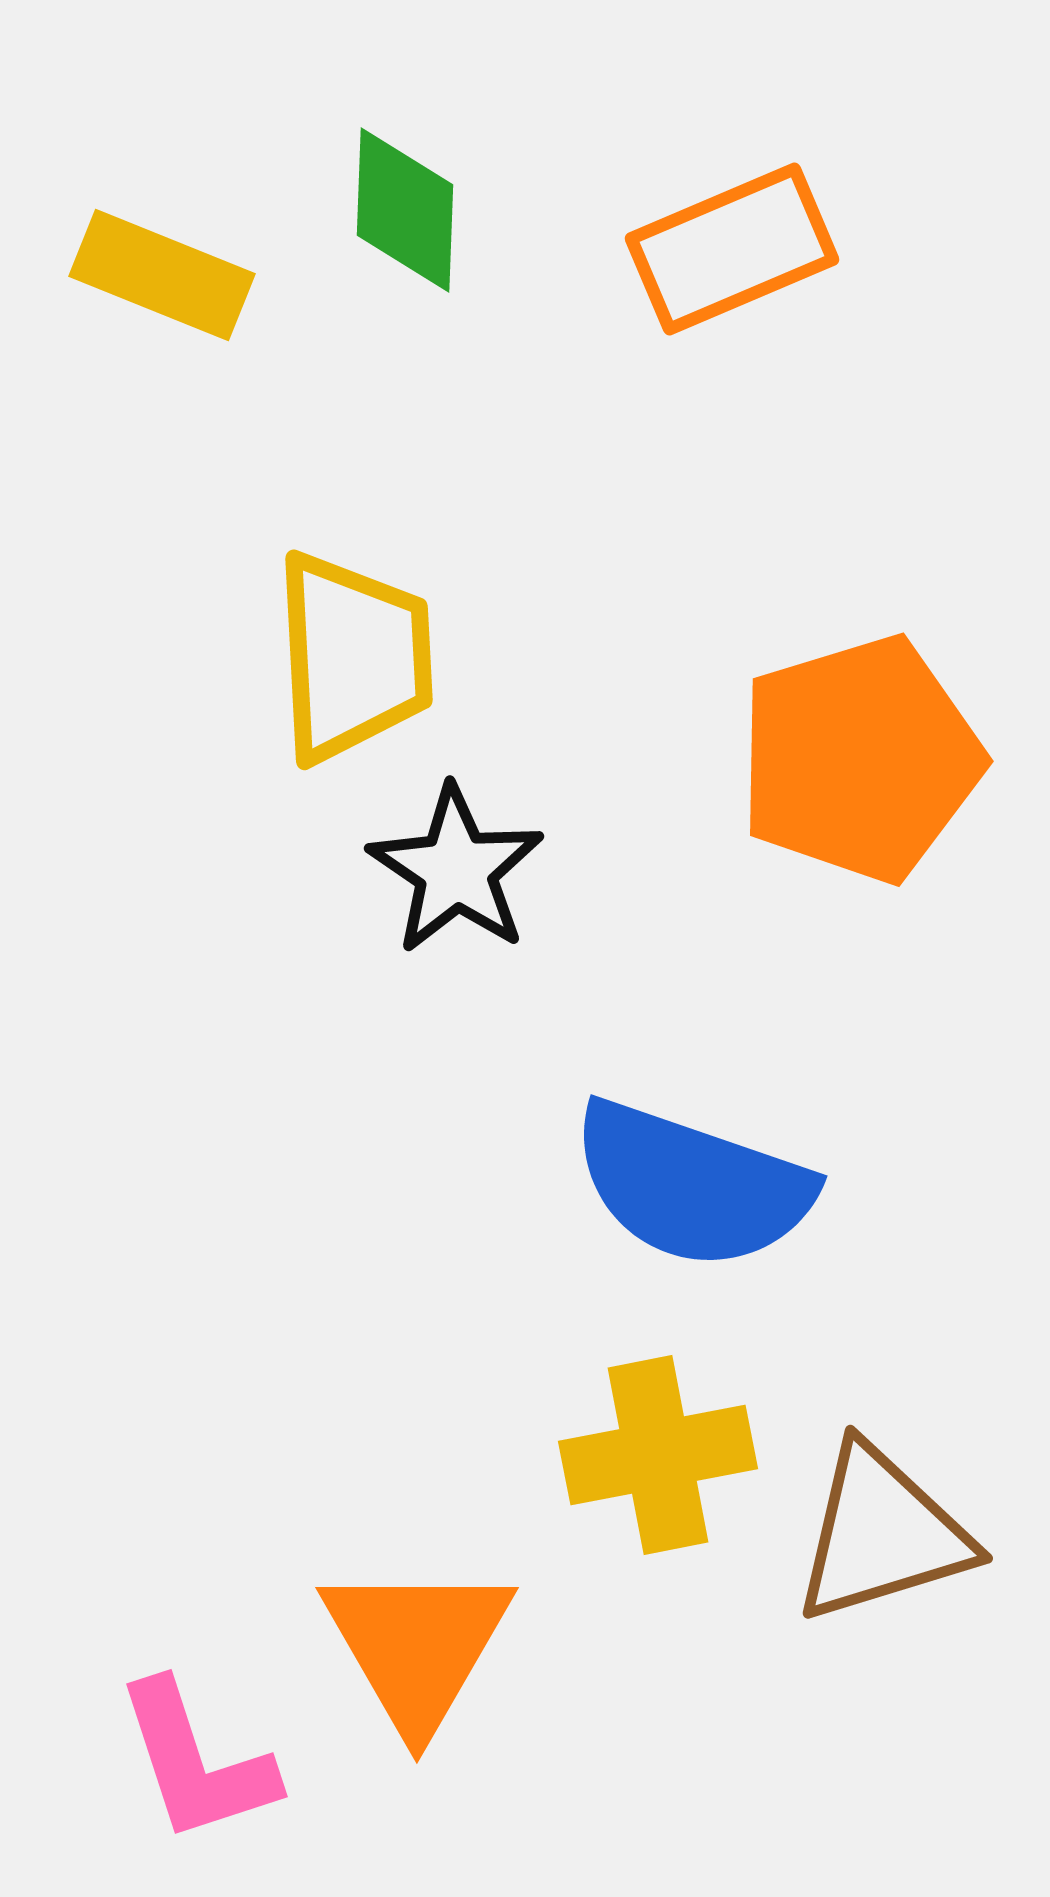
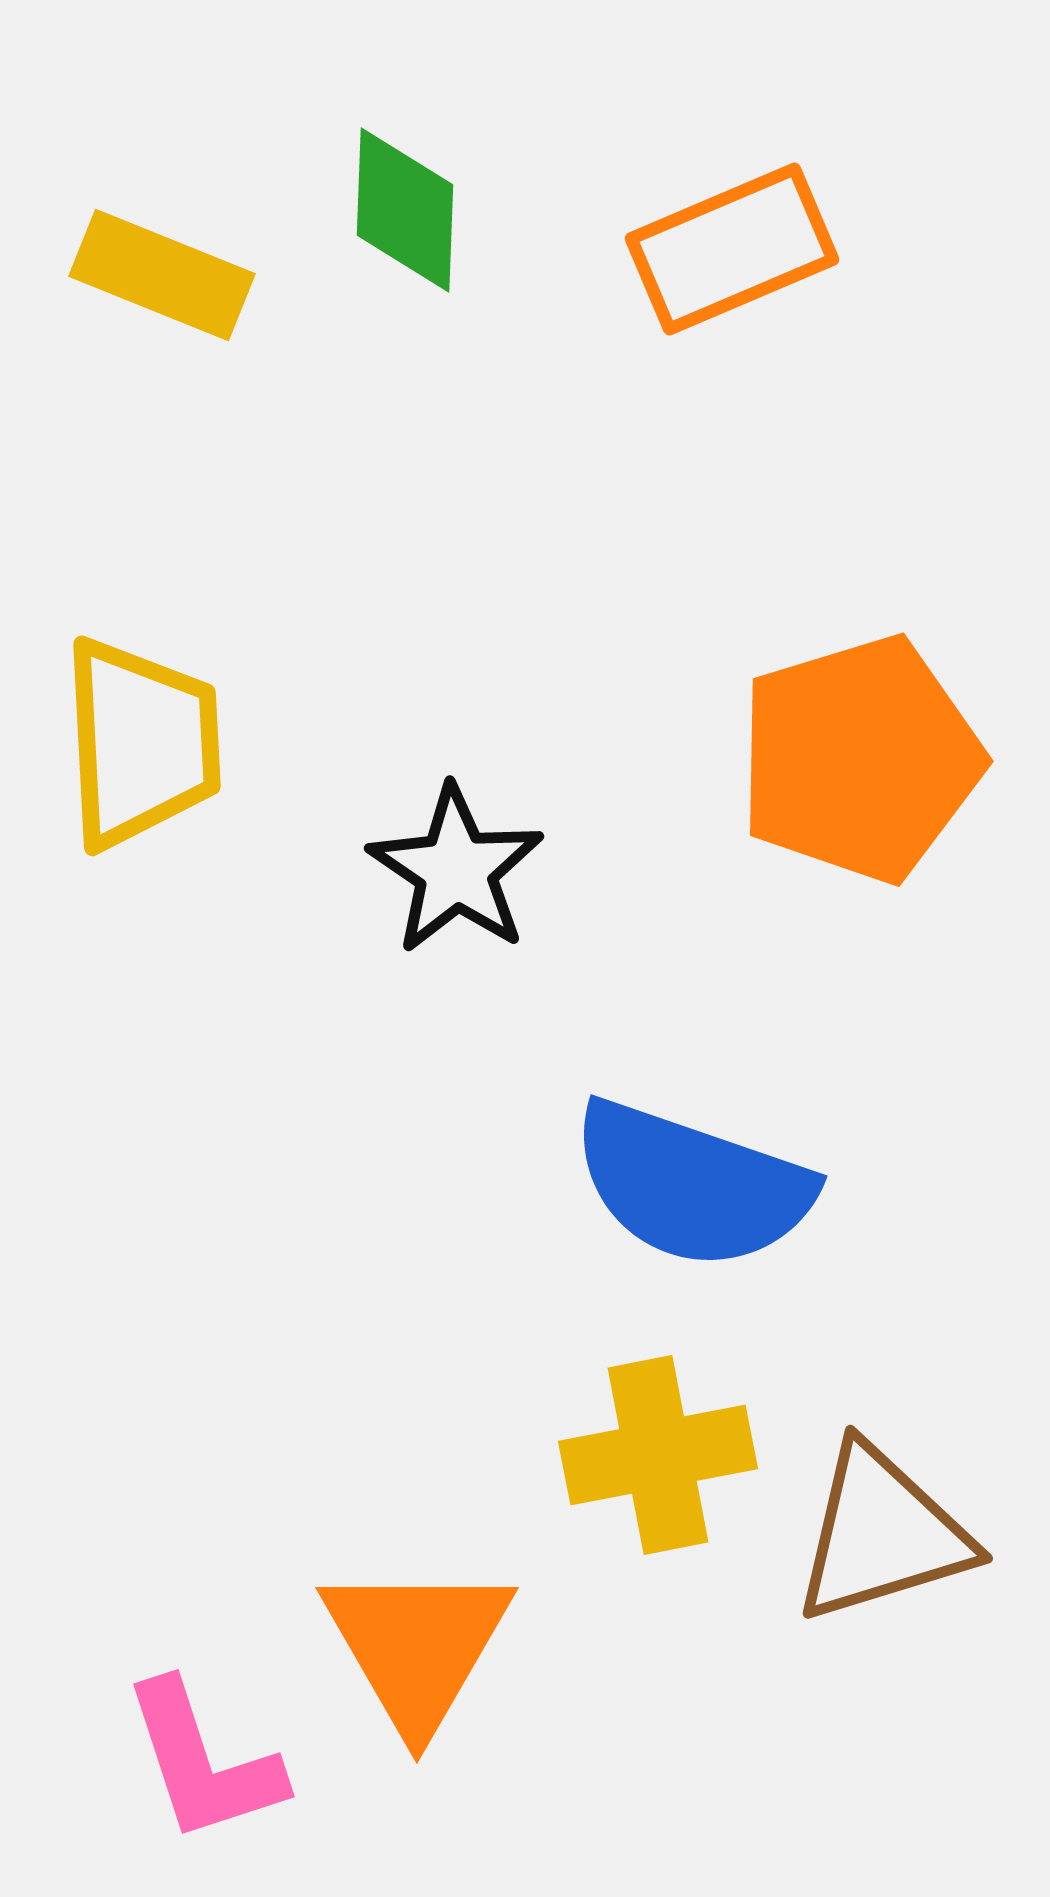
yellow trapezoid: moved 212 px left, 86 px down
pink L-shape: moved 7 px right
